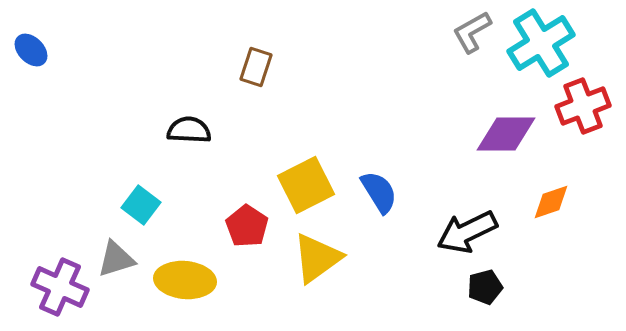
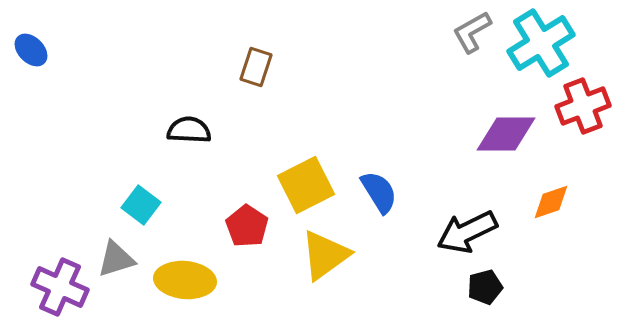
yellow triangle: moved 8 px right, 3 px up
